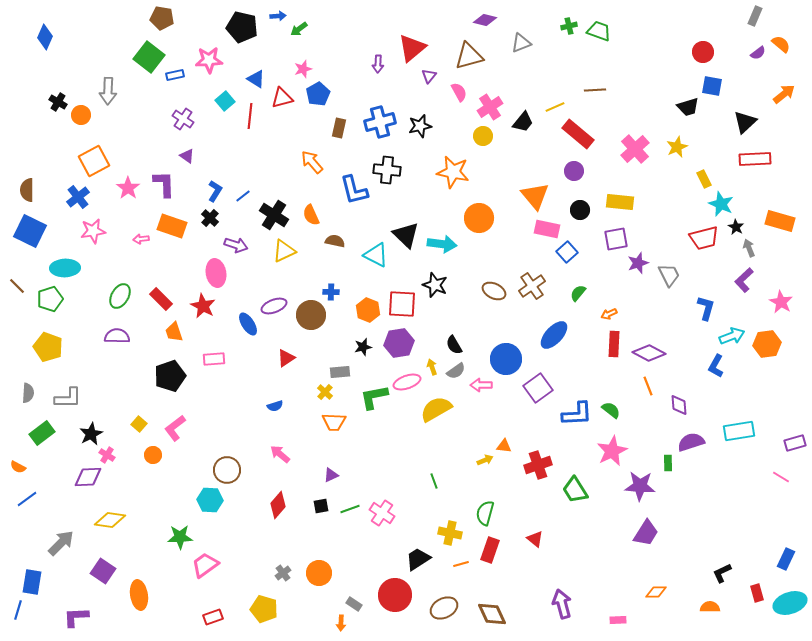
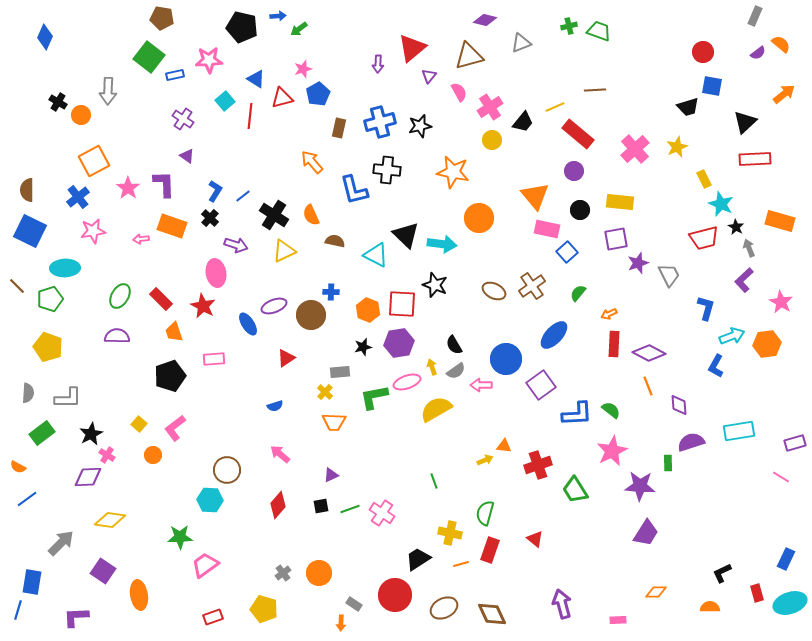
yellow circle at (483, 136): moved 9 px right, 4 px down
purple square at (538, 388): moved 3 px right, 3 px up
